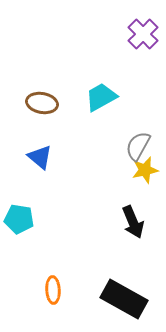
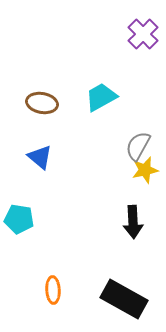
black arrow: rotated 20 degrees clockwise
